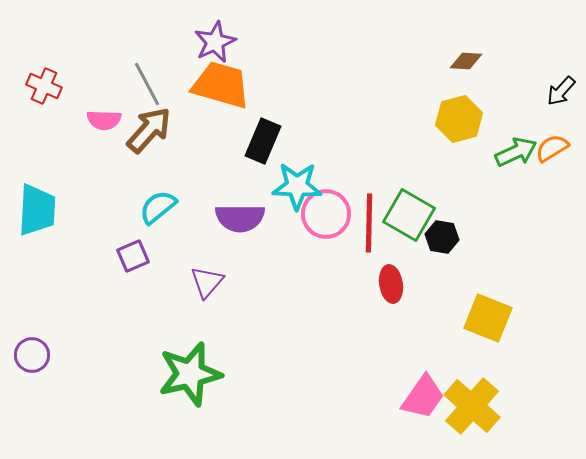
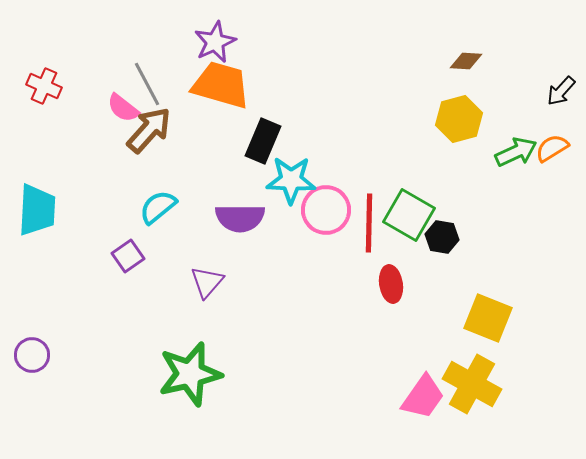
pink semicircle: moved 19 px right, 12 px up; rotated 36 degrees clockwise
cyan star: moved 6 px left, 6 px up
pink circle: moved 4 px up
purple square: moved 5 px left; rotated 12 degrees counterclockwise
yellow cross: moved 22 px up; rotated 12 degrees counterclockwise
